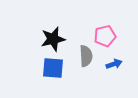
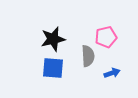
pink pentagon: moved 1 px right, 1 px down
gray semicircle: moved 2 px right
blue arrow: moved 2 px left, 9 px down
